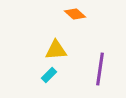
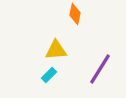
orange diamond: rotated 60 degrees clockwise
purple line: rotated 24 degrees clockwise
